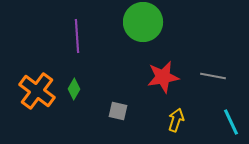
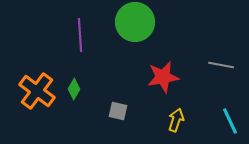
green circle: moved 8 px left
purple line: moved 3 px right, 1 px up
gray line: moved 8 px right, 11 px up
cyan line: moved 1 px left, 1 px up
